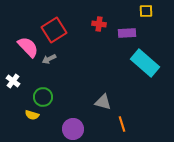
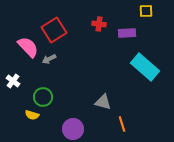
cyan rectangle: moved 4 px down
